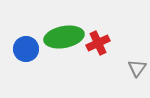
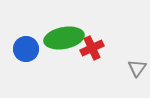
green ellipse: moved 1 px down
red cross: moved 6 px left, 5 px down
